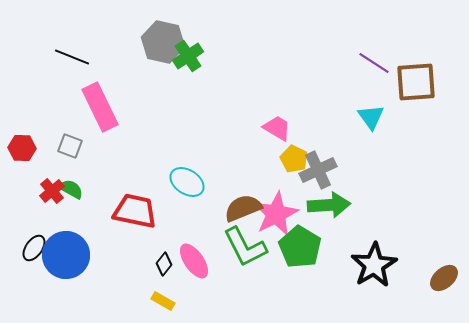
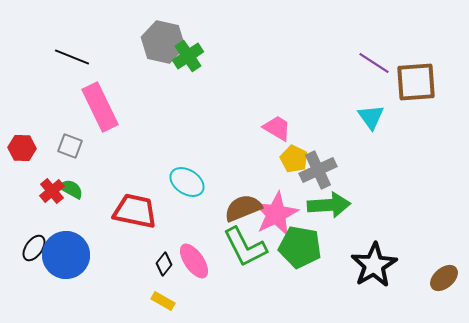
green pentagon: rotated 21 degrees counterclockwise
